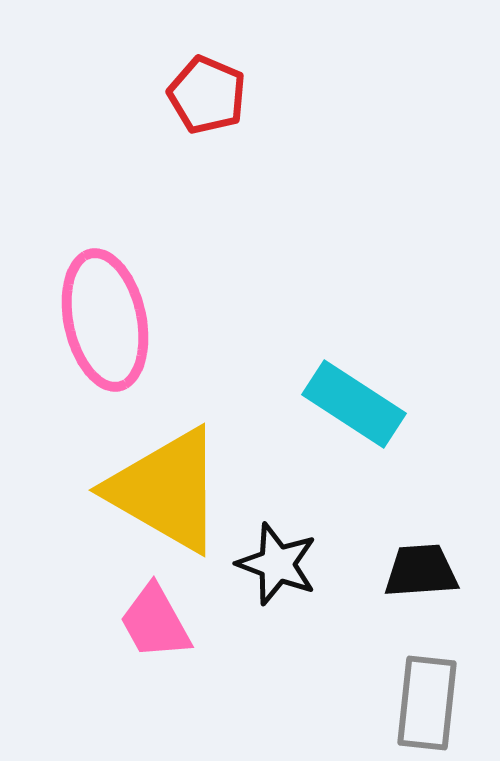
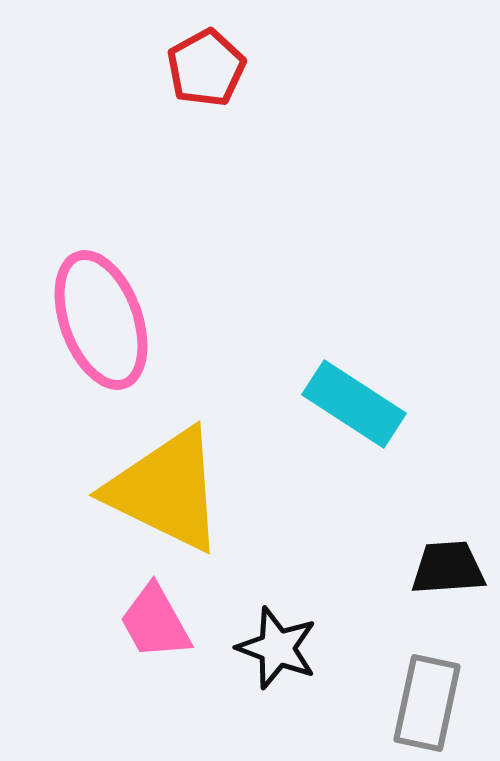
red pentagon: moved 1 px left, 27 px up; rotated 20 degrees clockwise
pink ellipse: moved 4 px left; rotated 8 degrees counterclockwise
yellow triangle: rotated 4 degrees counterclockwise
black star: moved 84 px down
black trapezoid: moved 27 px right, 3 px up
gray rectangle: rotated 6 degrees clockwise
